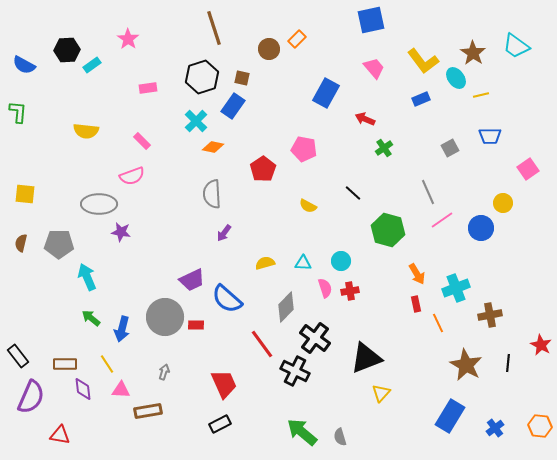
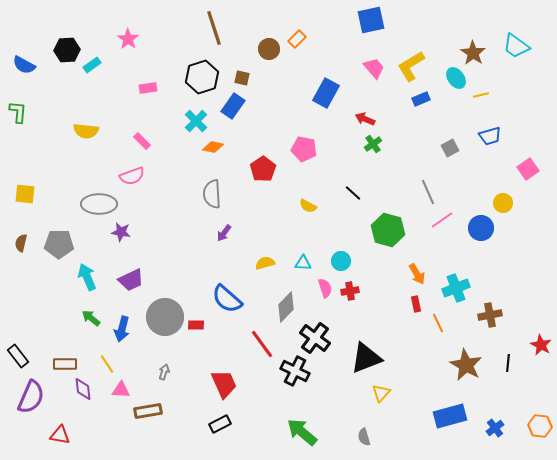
yellow L-shape at (423, 61): moved 12 px left, 5 px down; rotated 96 degrees clockwise
blue trapezoid at (490, 136): rotated 15 degrees counterclockwise
green cross at (384, 148): moved 11 px left, 4 px up
purple trapezoid at (192, 280): moved 61 px left
blue rectangle at (450, 416): rotated 44 degrees clockwise
gray semicircle at (340, 437): moved 24 px right
